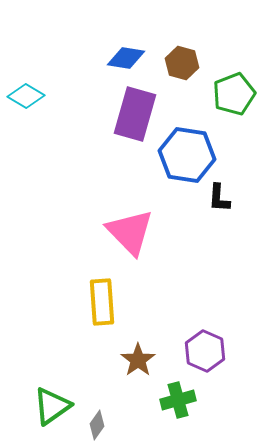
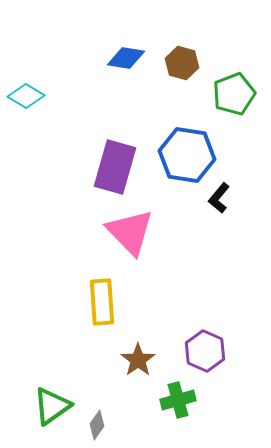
purple rectangle: moved 20 px left, 53 px down
black L-shape: rotated 36 degrees clockwise
